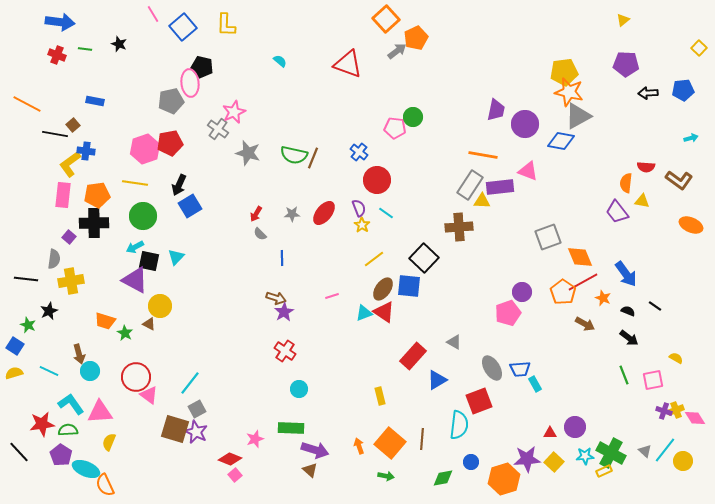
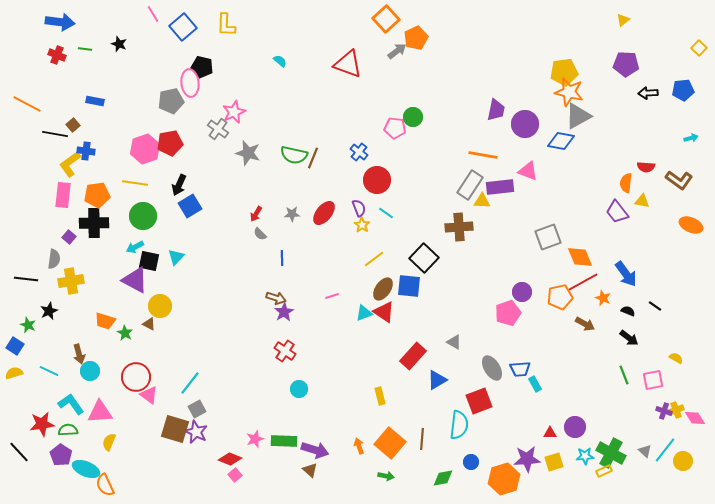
orange pentagon at (563, 292): moved 3 px left, 5 px down; rotated 25 degrees clockwise
green rectangle at (291, 428): moved 7 px left, 13 px down
yellow square at (554, 462): rotated 30 degrees clockwise
